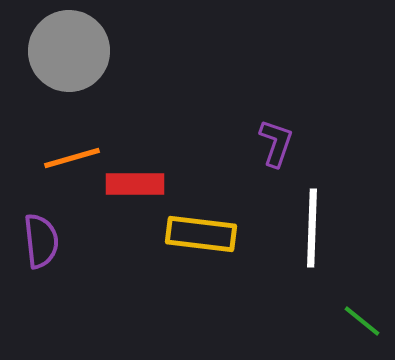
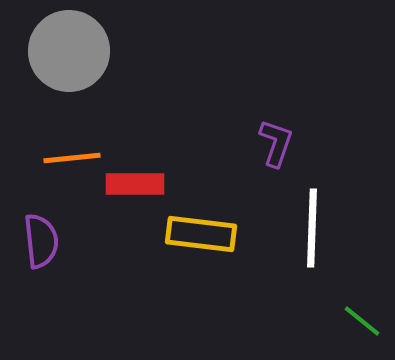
orange line: rotated 10 degrees clockwise
